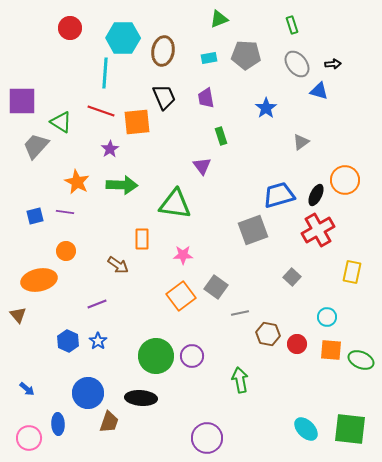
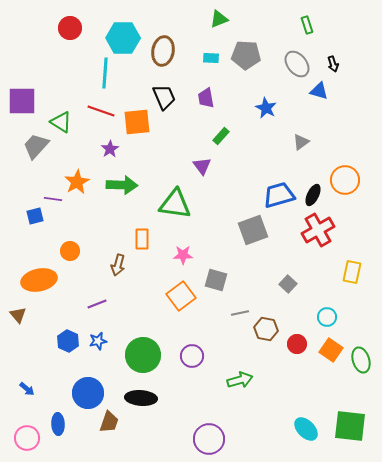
green rectangle at (292, 25): moved 15 px right
cyan rectangle at (209, 58): moved 2 px right; rotated 14 degrees clockwise
black arrow at (333, 64): rotated 77 degrees clockwise
blue star at (266, 108): rotated 10 degrees counterclockwise
green rectangle at (221, 136): rotated 60 degrees clockwise
orange star at (77, 182): rotated 15 degrees clockwise
black ellipse at (316, 195): moved 3 px left
purple line at (65, 212): moved 12 px left, 13 px up
orange circle at (66, 251): moved 4 px right
brown arrow at (118, 265): rotated 70 degrees clockwise
gray square at (292, 277): moved 4 px left, 7 px down
gray square at (216, 287): moved 7 px up; rotated 20 degrees counterclockwise
brown hexagon at (268, 334): moved 2 px left, 5 px up
blue star at (98, 341): rotated 24 degrees clockwise
orange square at (331, 350): rotated 30 degrees clockwise
green circle at (156, 356): moved 13 px left, 1 px up
green ellipse at (361, 360): rotated 50 degrees clockwise
green arrow at (240, 380): rotated 85 degrees clockwise
green square at (350, 429): moved 3 px up
pink circle at (29, 438): moved 2 px left
purple circle at (207, 438): moved 2 px right, 1 px down
